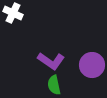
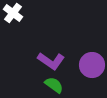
white cross: rotated 12 degrees clockwise
green semicircle: rotated 138 degrees clockwise
